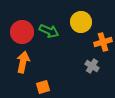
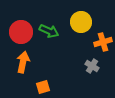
red circle: moved 1 px left
